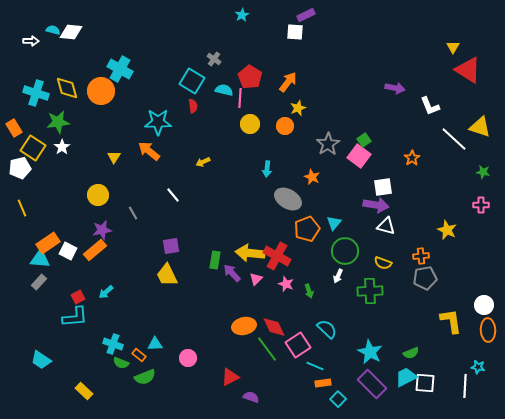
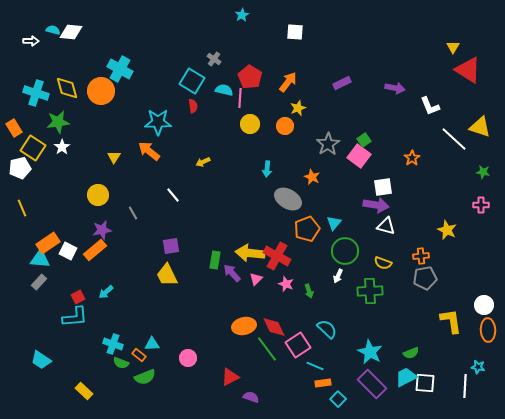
purple rectangle at (306, 15): moved 36 px right, 68 px down
cyan triangle at (155, 344): moved 3 px left
